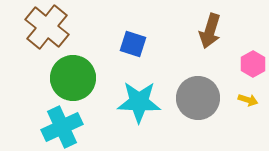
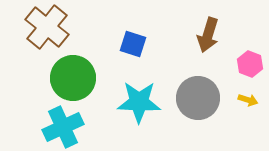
brown arrow: moved 2 px left, 4 px down
pink hexagon: moved 3 px left; rotated 10 degrees counterclockwise
cyan cross: moved 1 px right
